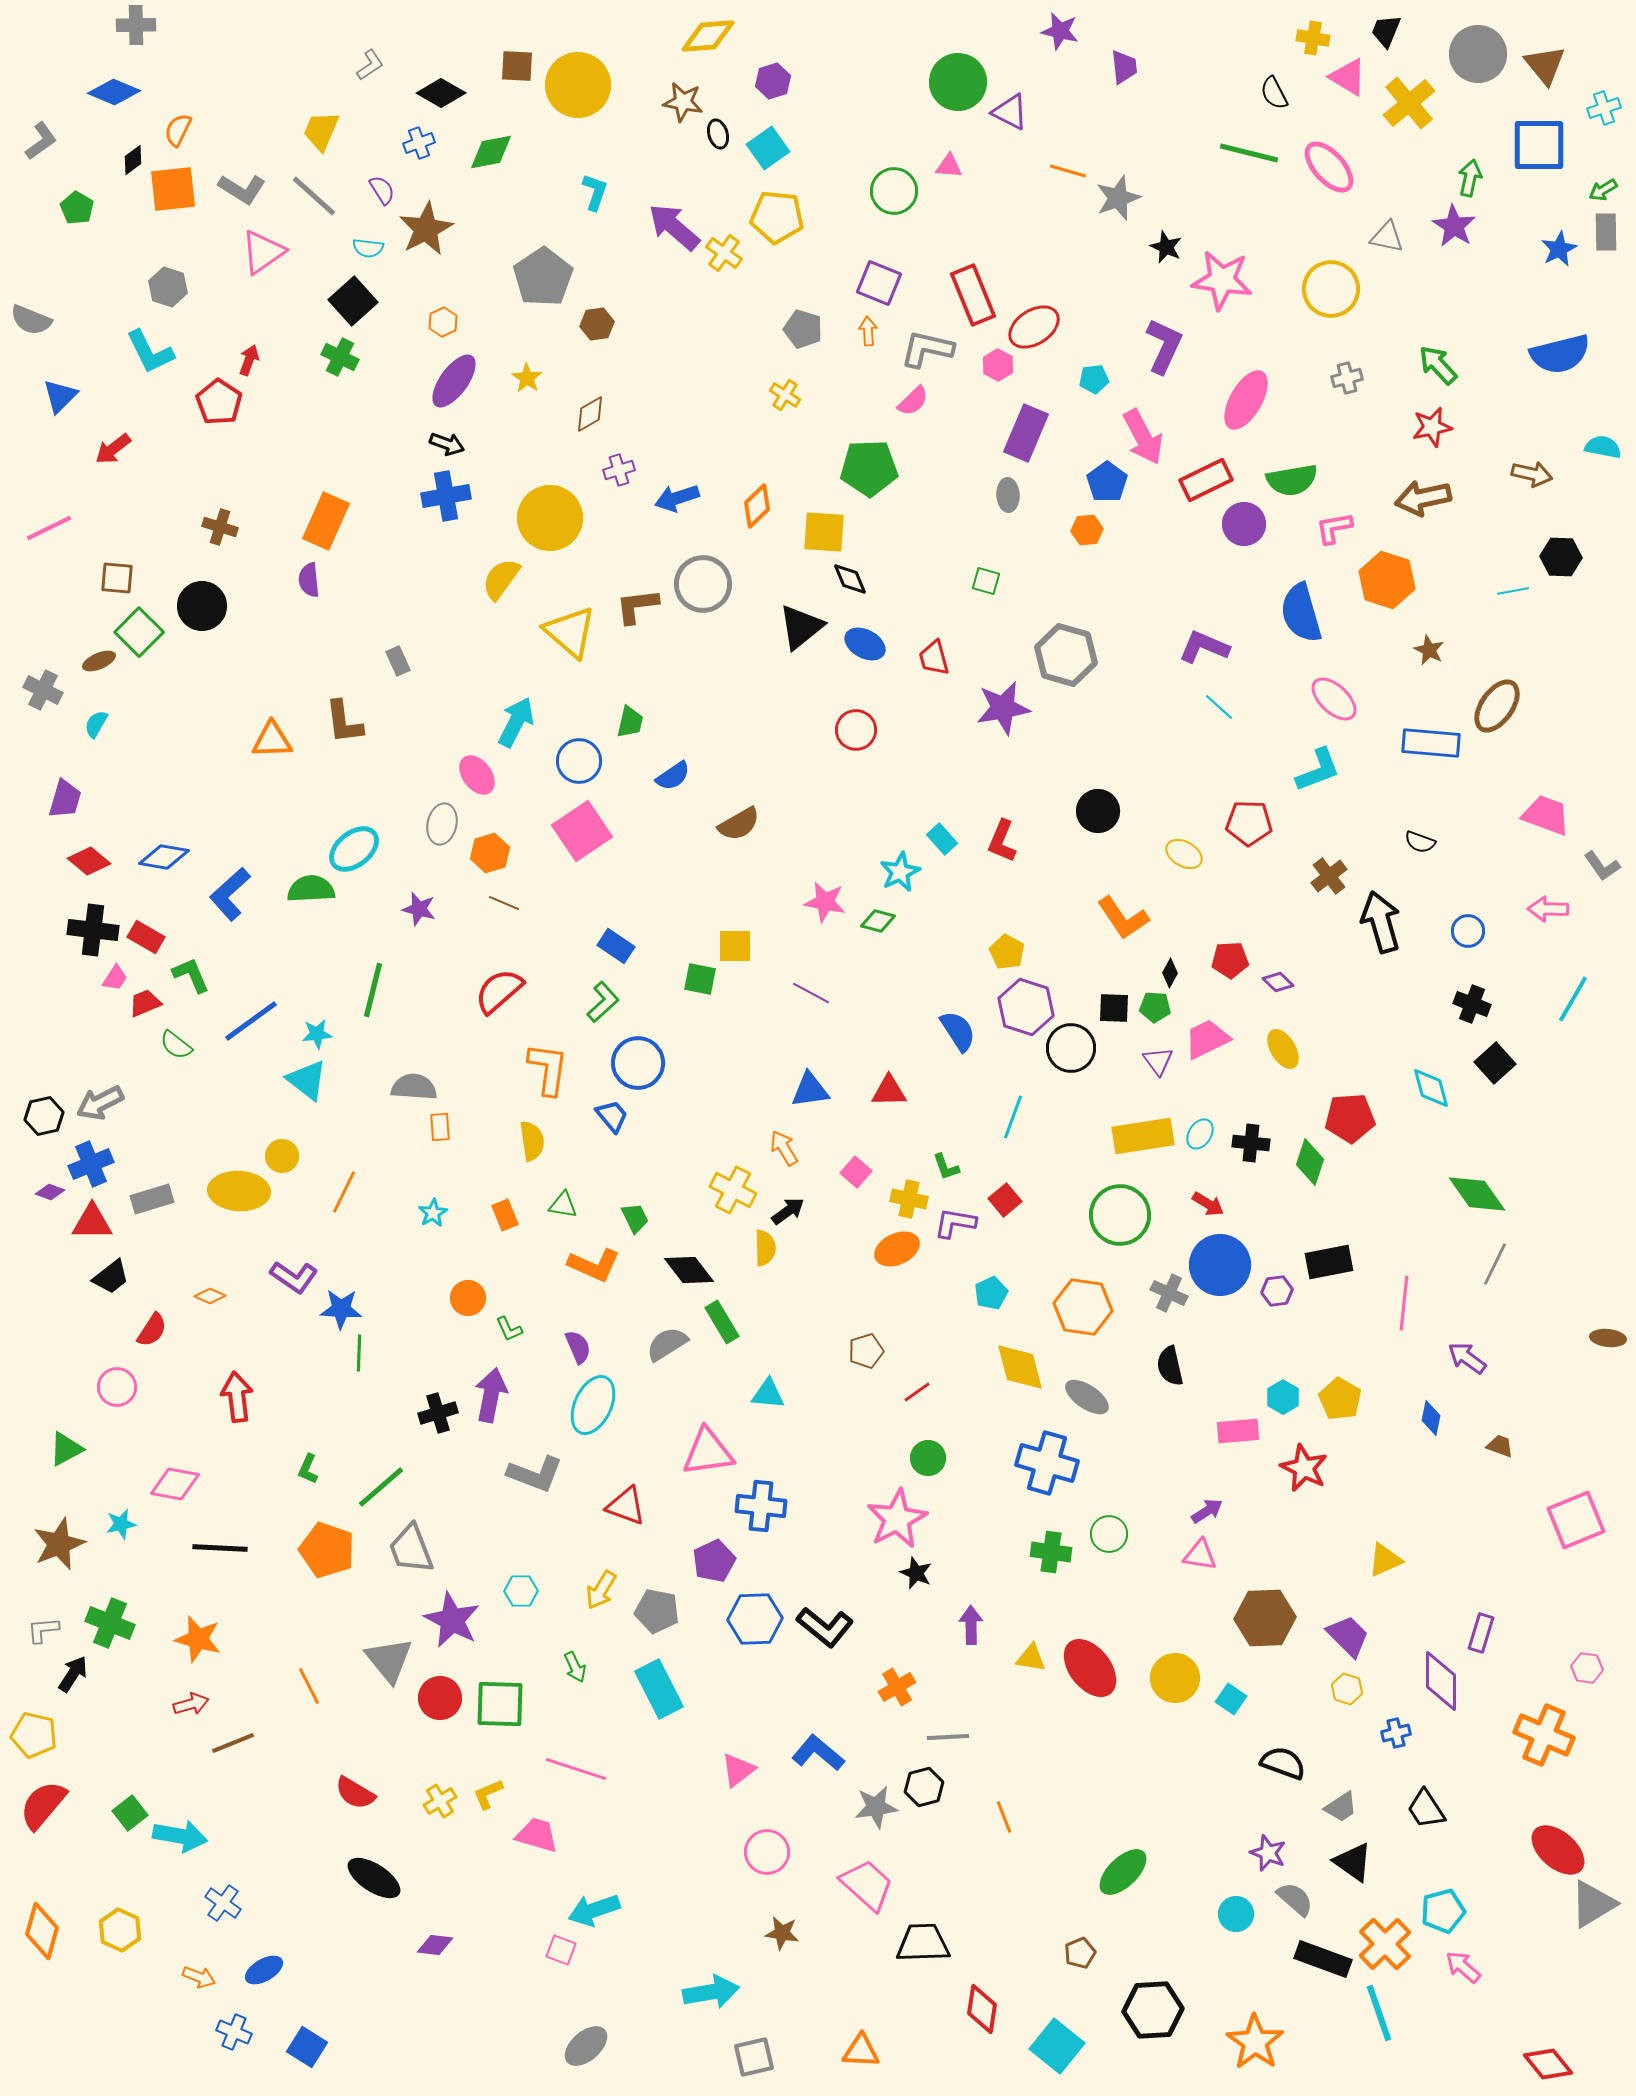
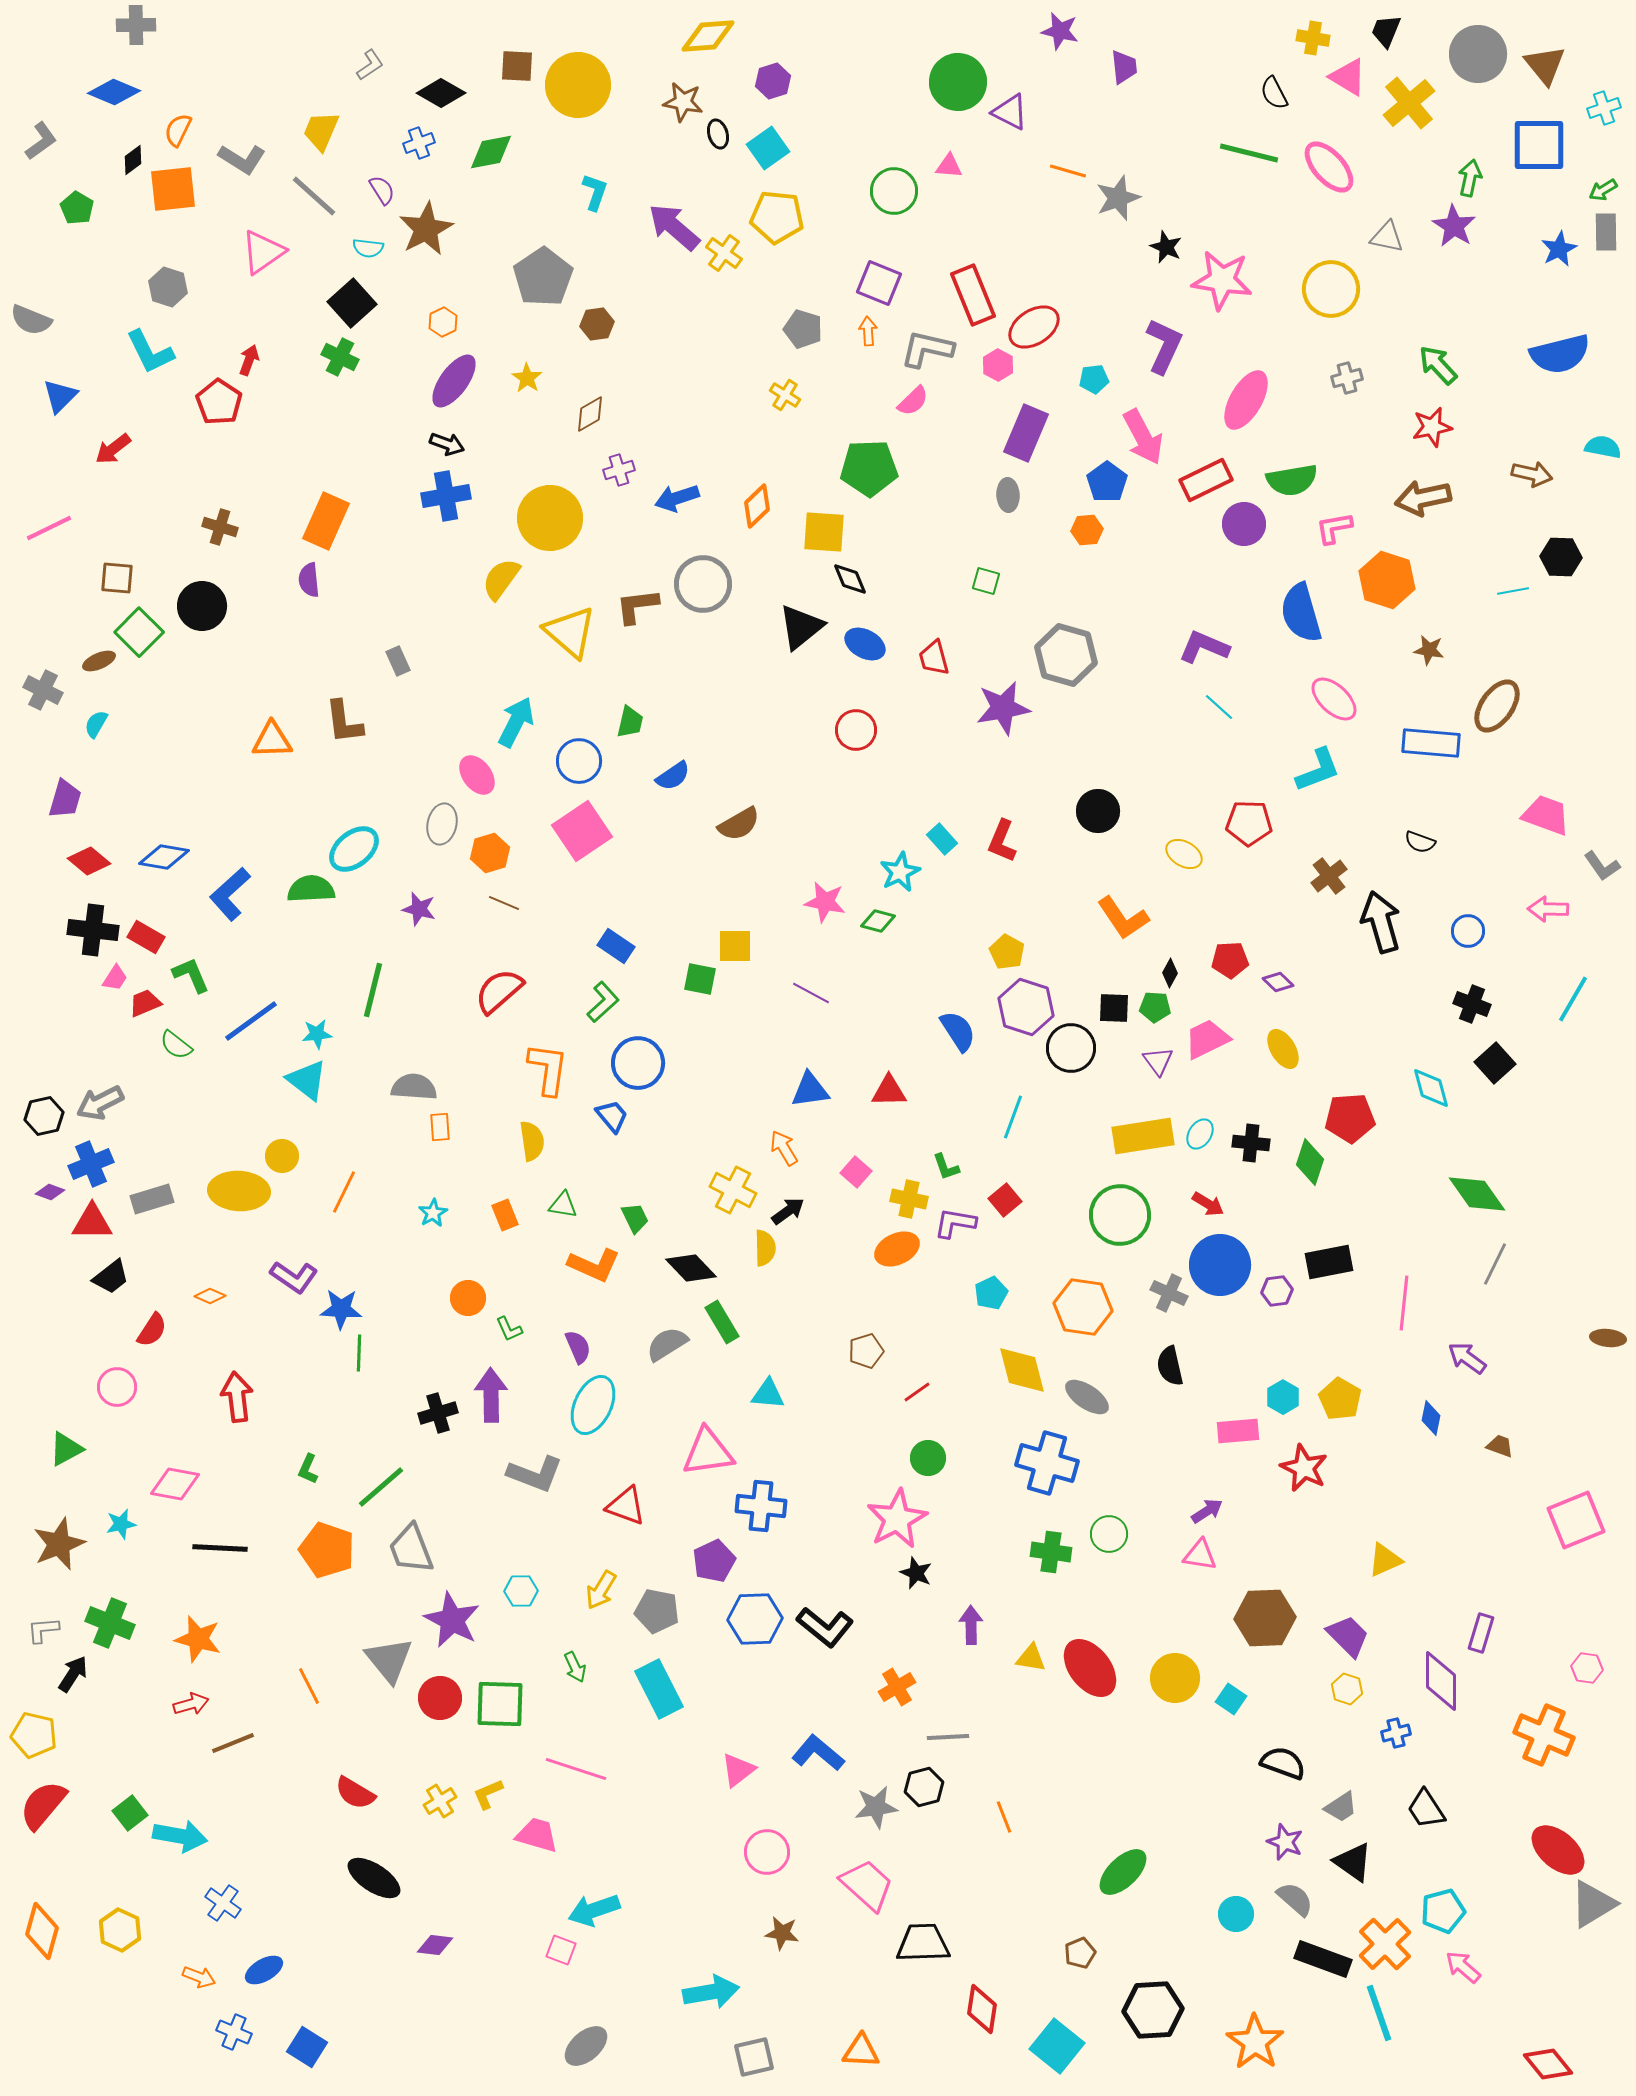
gray L-shape at (242, 189): moved 30 px up
black square at (353, 301): moved 1 px left, 2 px down
brown star at (1429, 650): rotated 16 degrees counterclockwise
black diamond at (689, 1270): moved 2 px right, 2 px up; rotated 6 degrees counterclockwise
yellow diamond at (1020, 1367): moved 2 px right, 3 px down
purple arrow at (491, 1395): rotated 12 degrees counterclockwise
purple star at (1268, 1853): moved 17 px right, 11 px up
